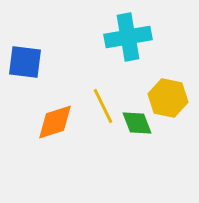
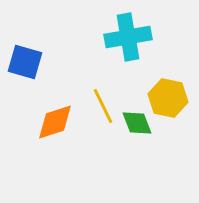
blue square: rotated 9 degrees clockwise
